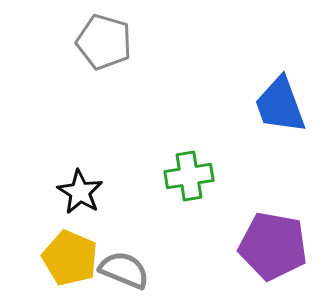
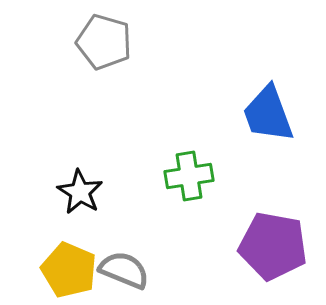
blue trapezoid: moved 12 px left, 9 px down
yellow pentagon: moved 1 px left, 12 px down
